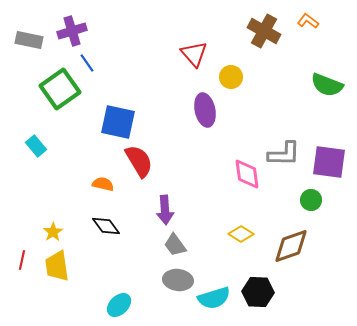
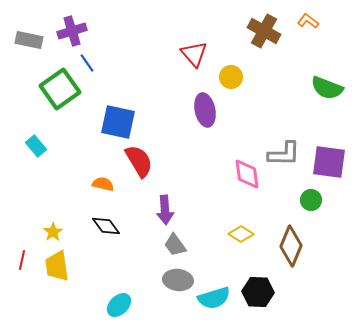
green semicircle: moved 3 px down
brown diamond: rotated 48 degrees counterclockwise
